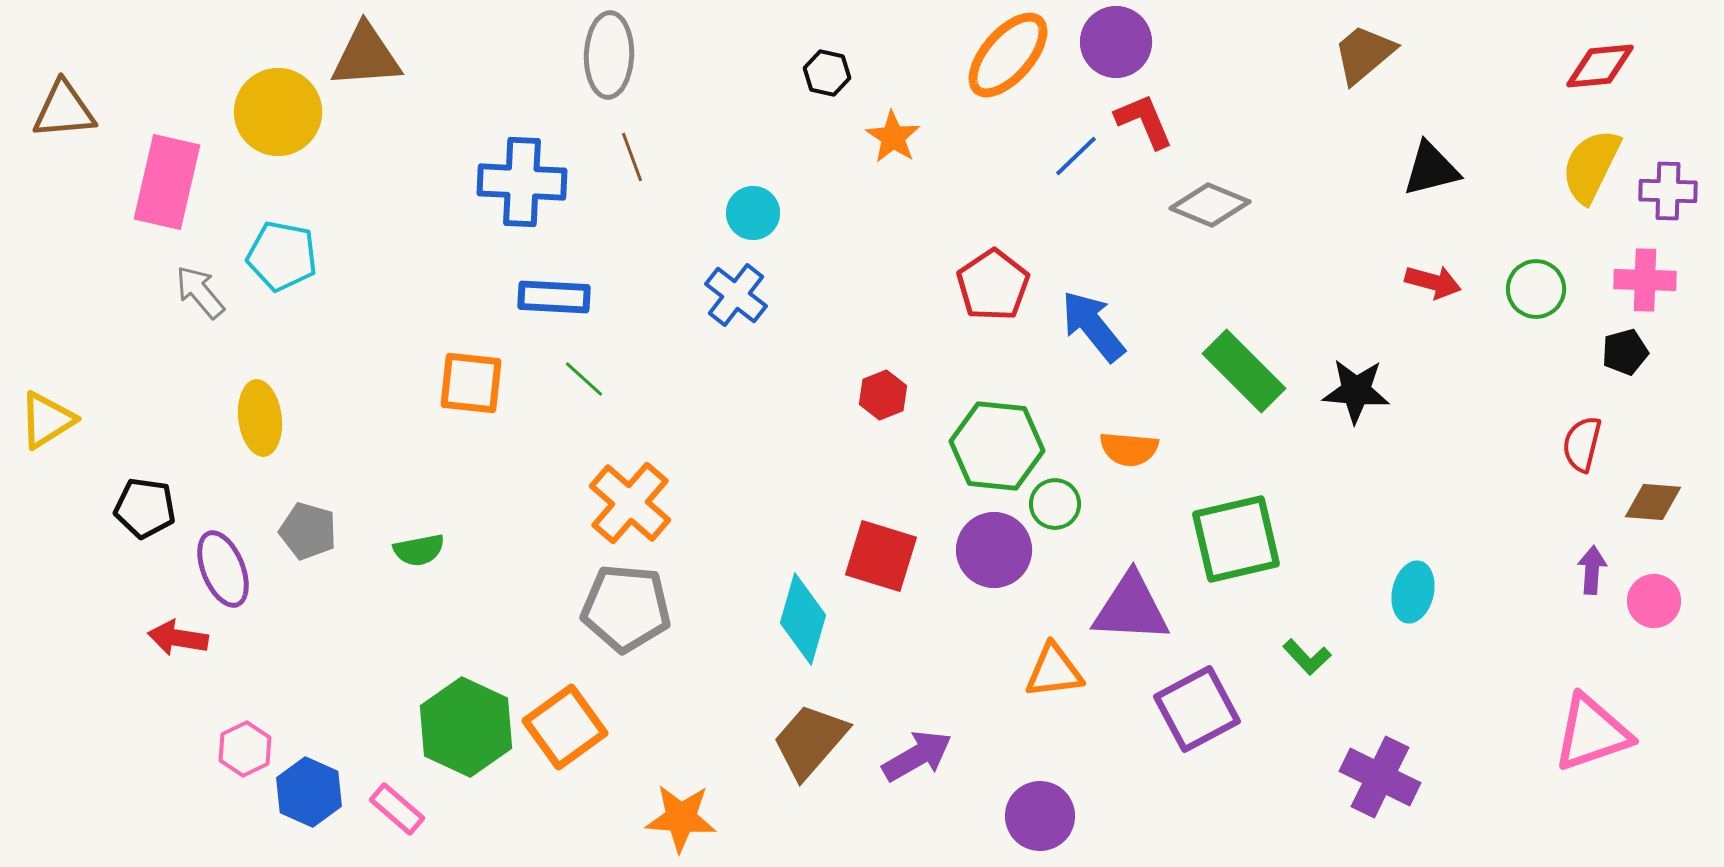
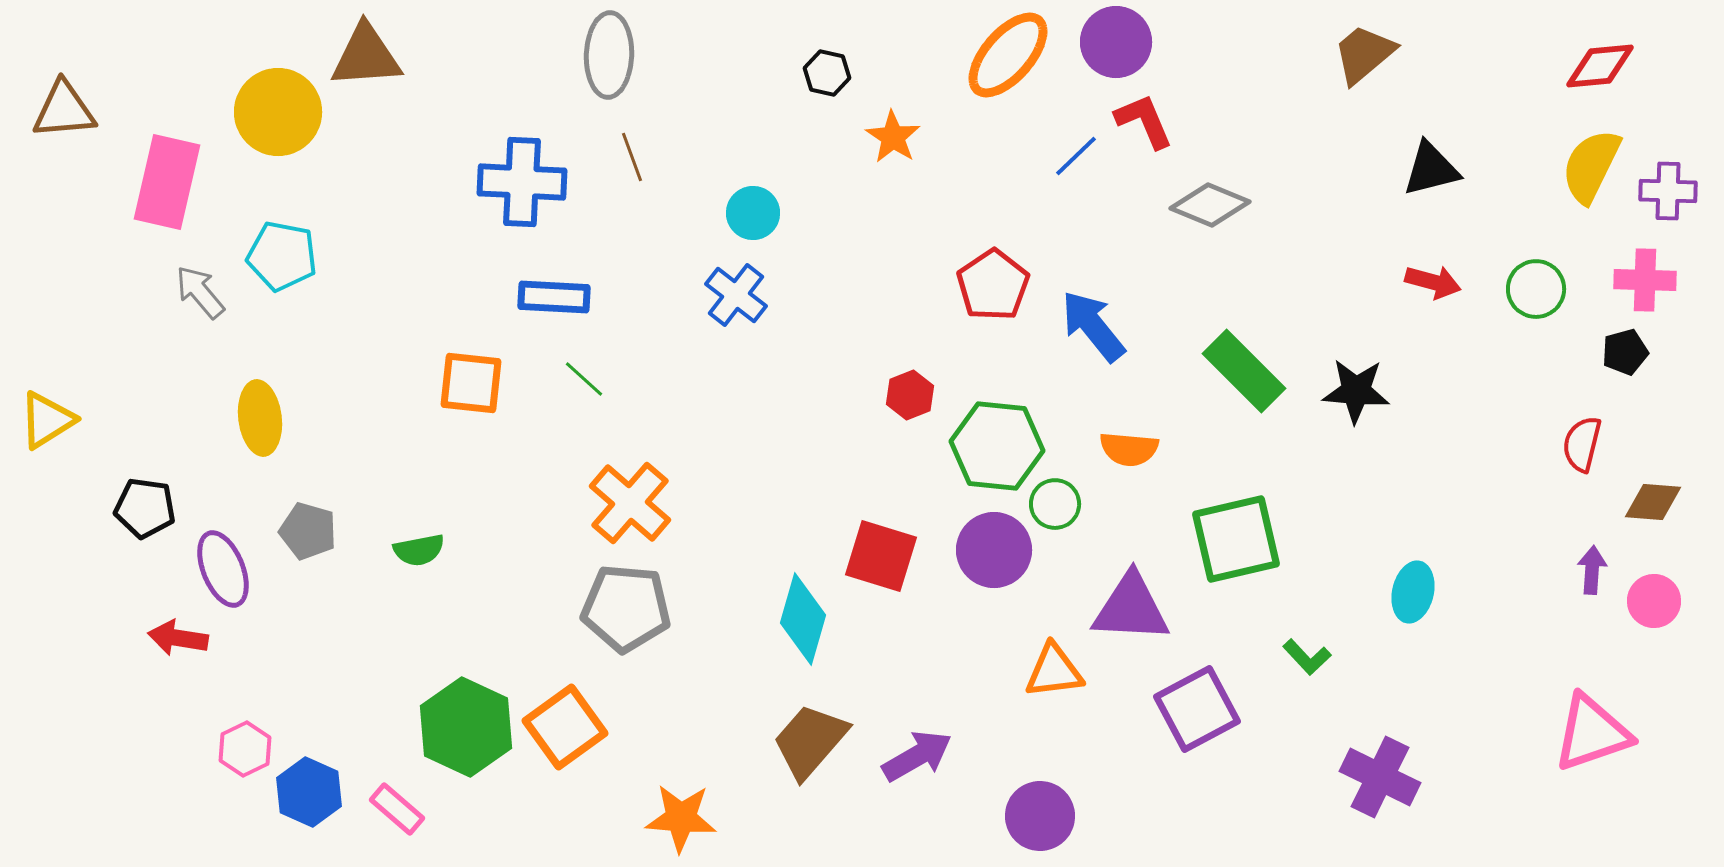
red hexagon at (883, 395): moved 27 px right
